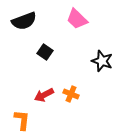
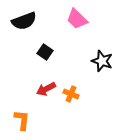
red arrow: moved 2 px right, 6 px up
